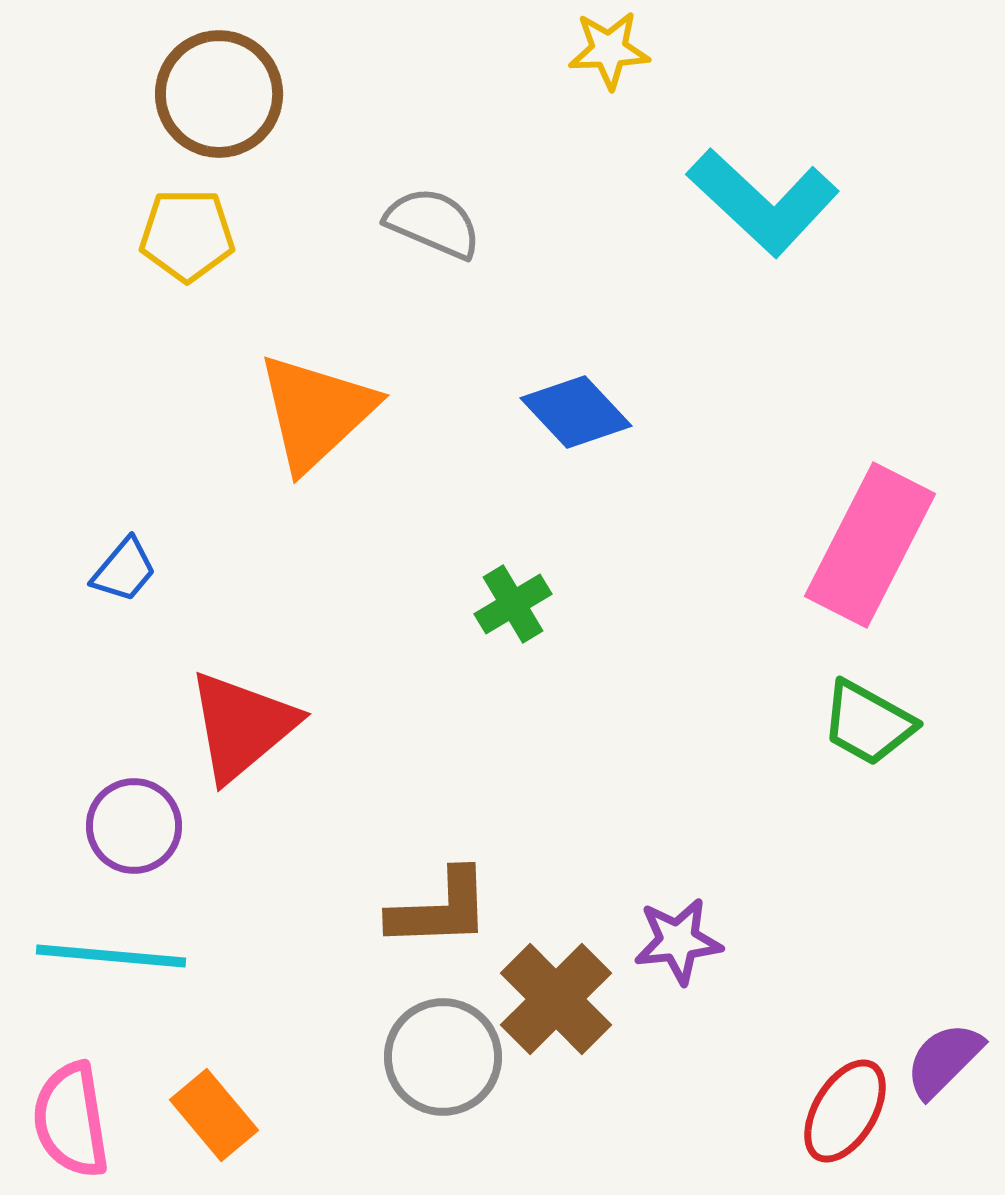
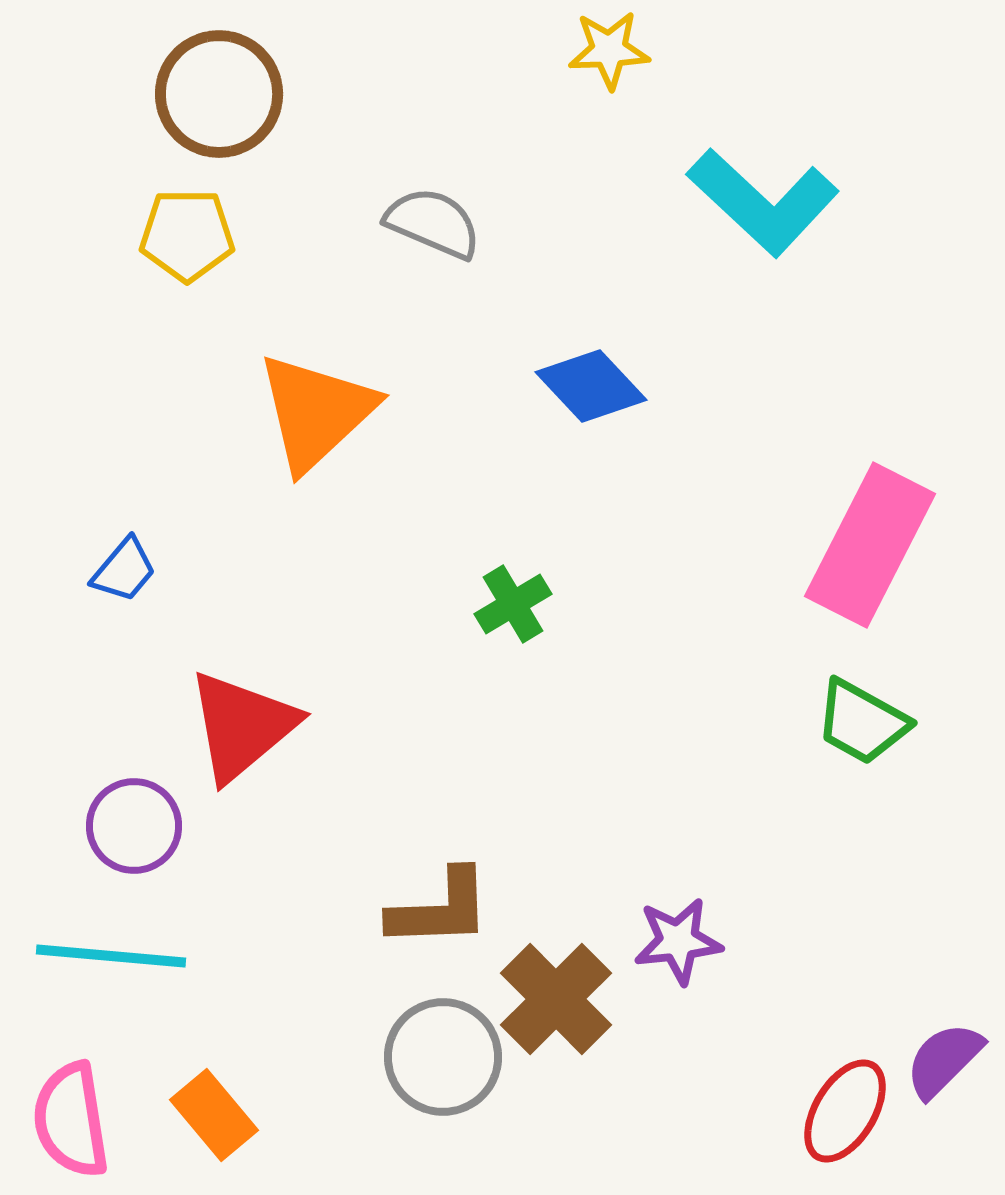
blue diamond: moved 15 px right, 26 px up
green trapezoid: moved 6 px left, 1 px up
